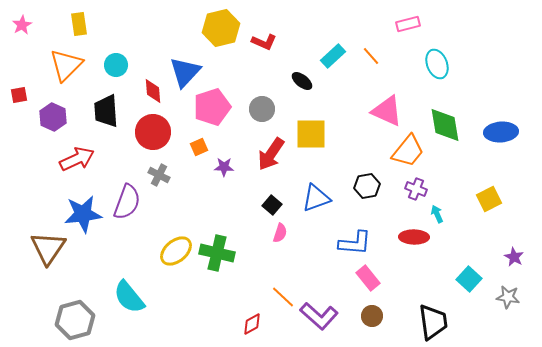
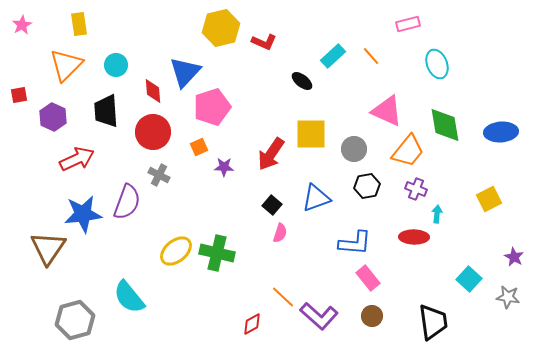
gray circle at (262, 109): moved 92 px right, 40 px down
cyan arrow at (437, 214): rotated 30 degrees clockwise
